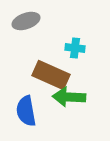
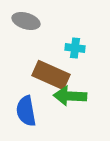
gray ellipse: rotated 36 degrees clockwise
green arrow: moved 1 px right, 1 px up
